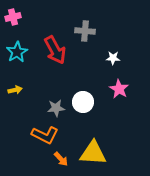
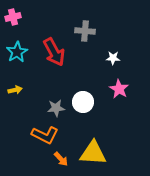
red arrow: moved 1 px left, 2 px down
